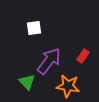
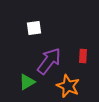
red rectangle: rotated 32 degrees counterclockwise
green triangle: rotated 42 degrees clockwise
orange star: rotated 15 degrees clockwise
